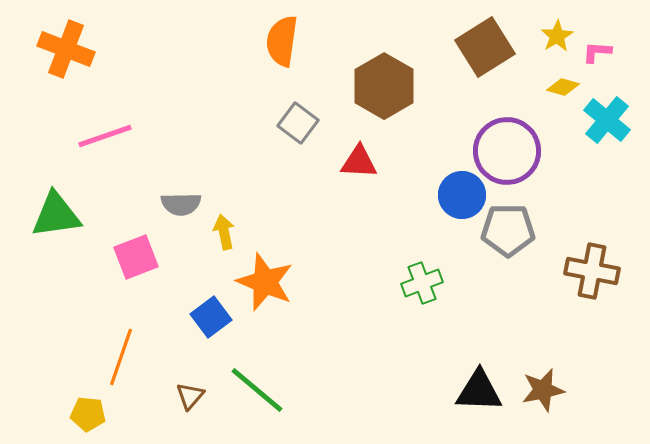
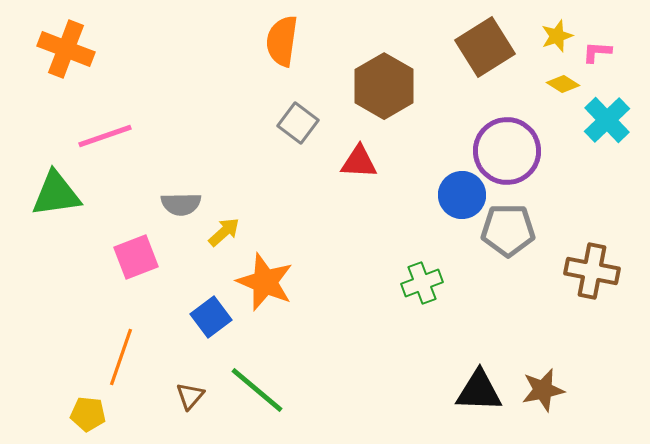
yellow star: rotated 12 degrees clockwise
yellow diamond: moved 3 px up; rotated 16 degrees clockwise
cyan cross: rotated 6 degrees clockwise
green triangle: moved 21 px up
yellow arrow: rotated 60 degrees clockwise
